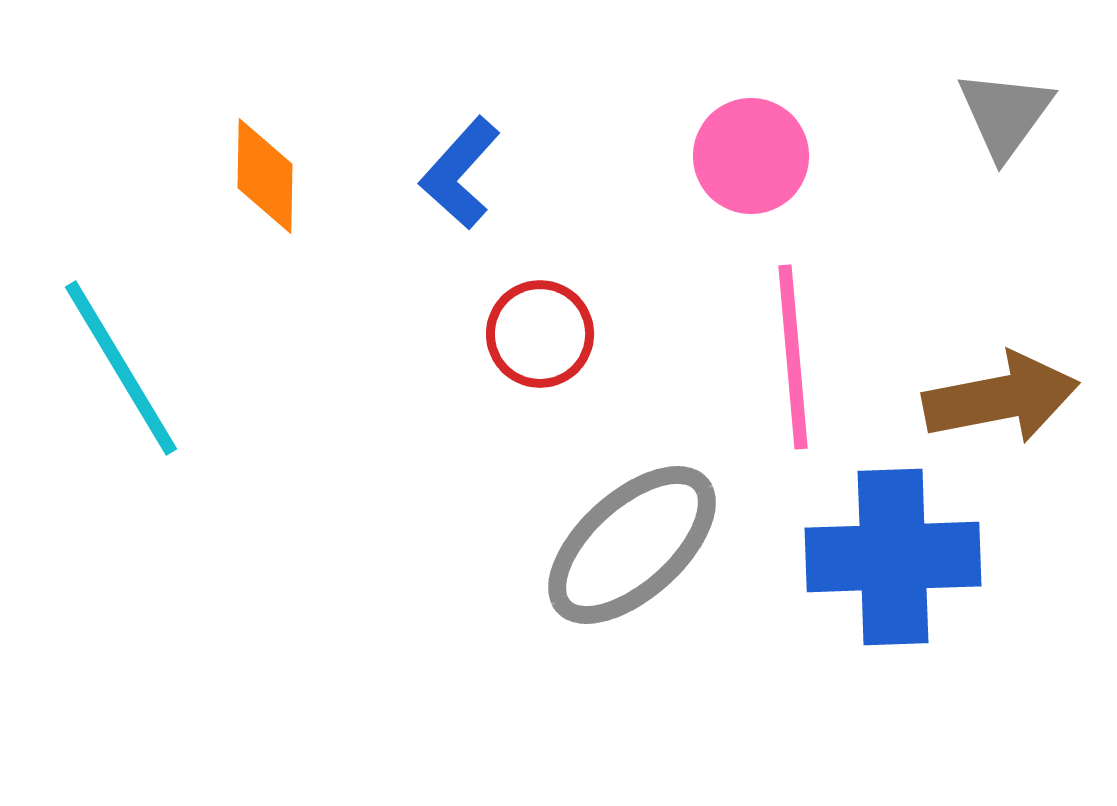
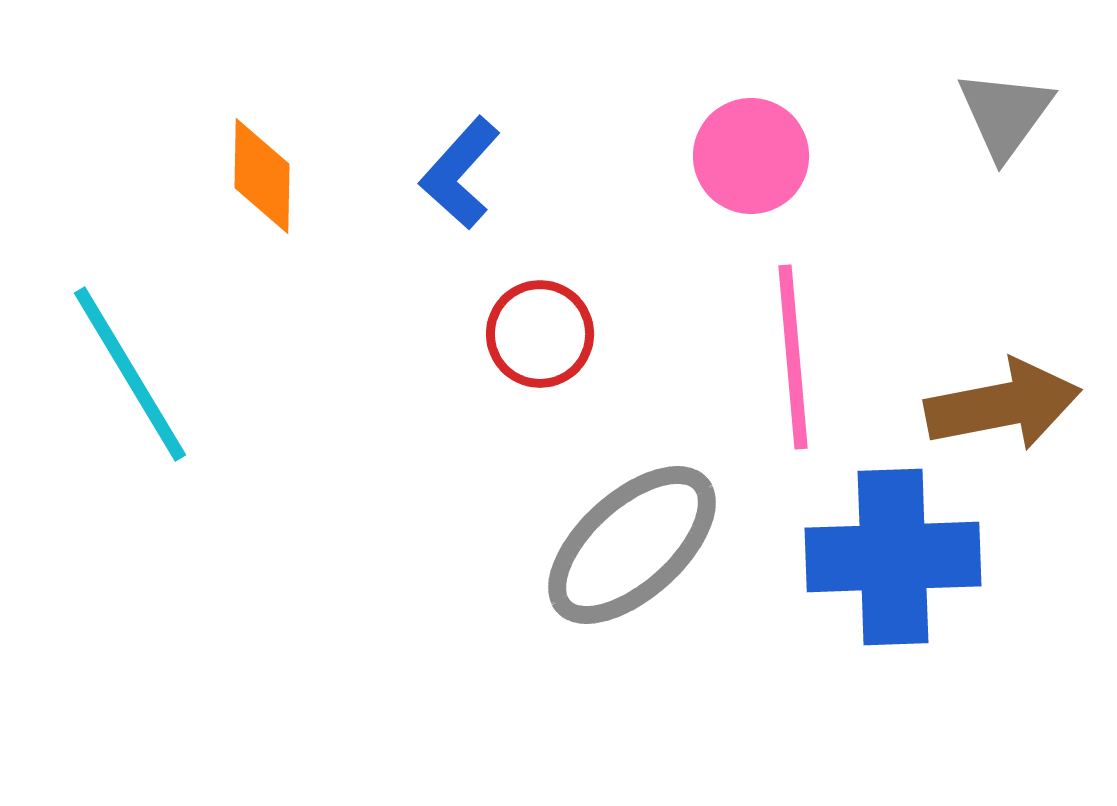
orange diamond: moved 3 px left
cyan line: moved 9 px right, 6 px down
brown arrow: moved 2 px right, 7 px down
